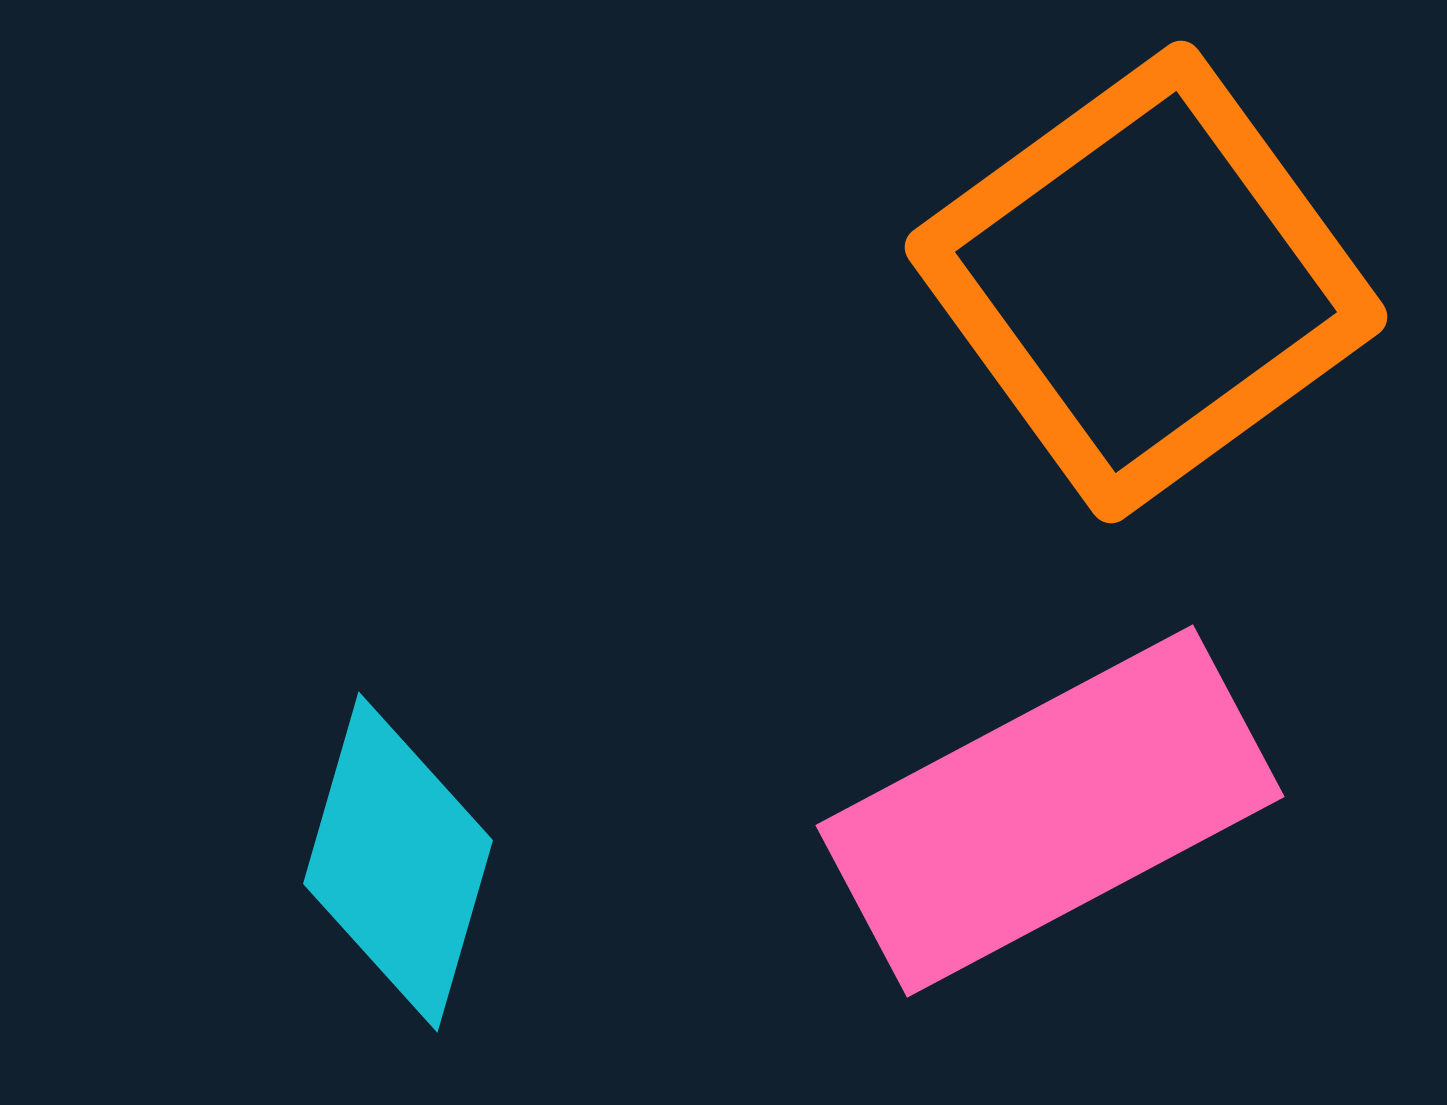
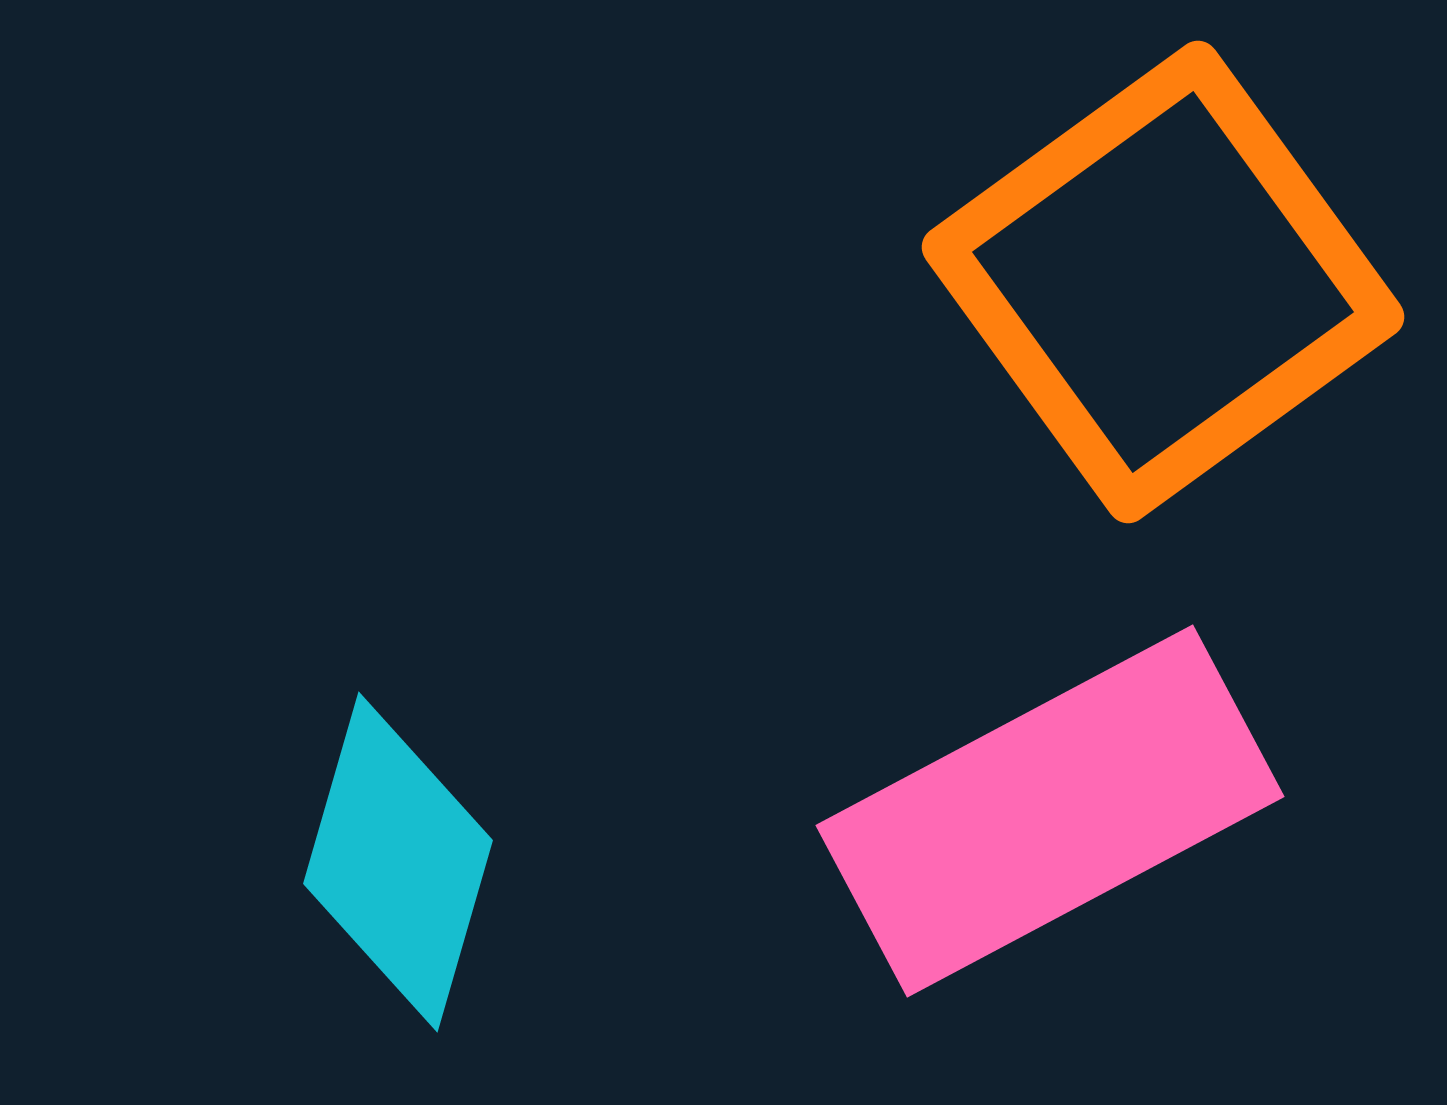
orange square: moved 17 px right
